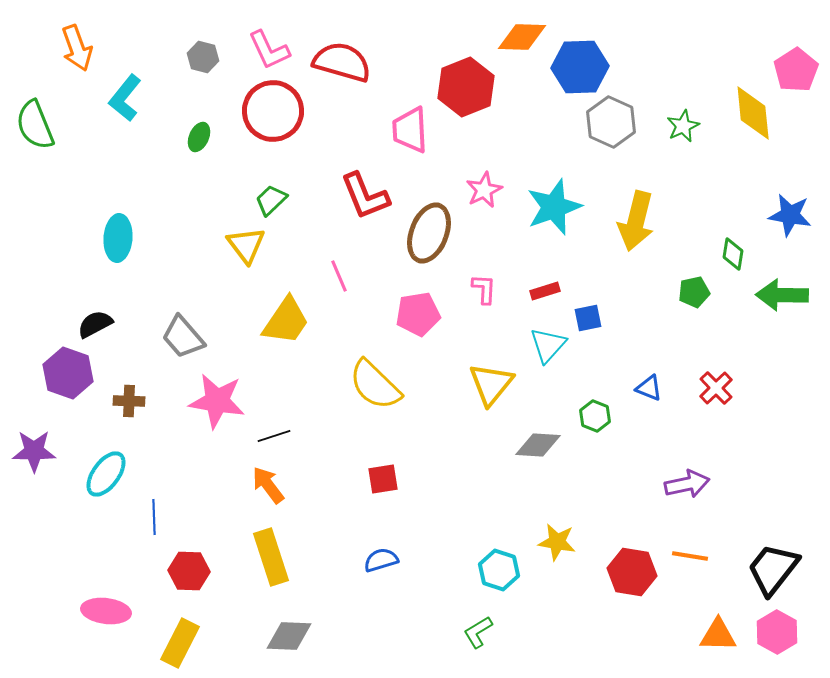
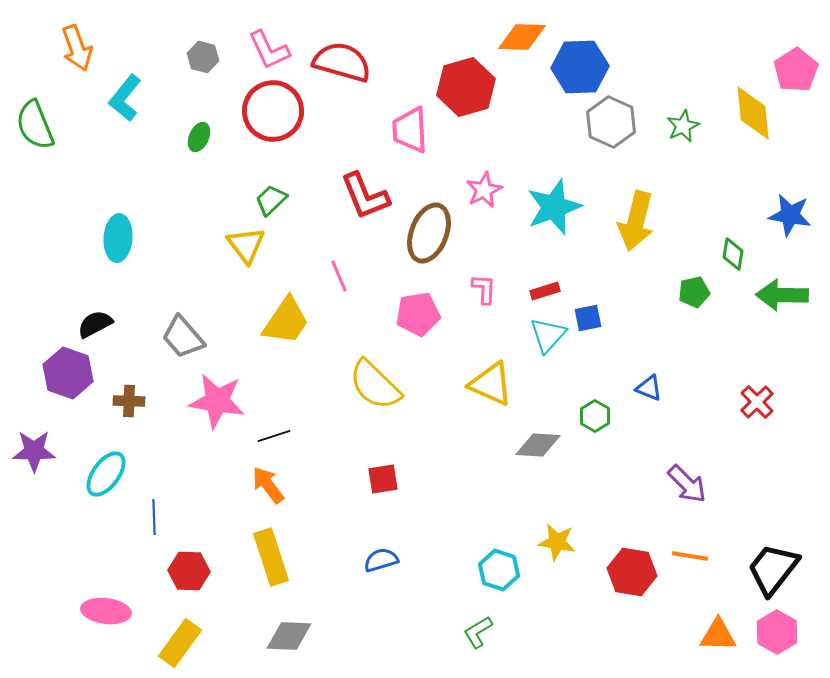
red hexagon at (466, 87): rotated 6 degrees clockwise
cyan triangle at (548, 345): moved 10 px up
yellow triangle at (491, 384): rotated 45 degrees counterclockwise
red cross at (716, 388): moved 41 px right, 14 px down
green hexagon at (595, 416): rotated 8 degrees clockwise
purple arrow at (687, 484): rotated 57 degrees clockwise
yellow rectangle at (180, 643): rotated 9 degrees clockwise
